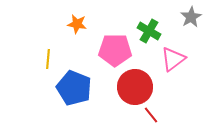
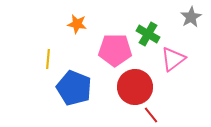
green cross: moved 1 px left, 3 px down
